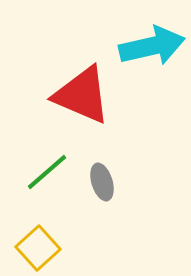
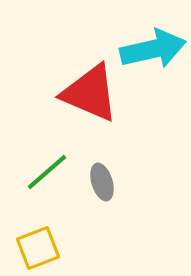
cyan arrow: moved 1 px right, 3 px down
red triangle: moved 8 px right, 2 px up
yellow square: rotated 21 degrees clockwise
